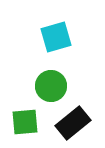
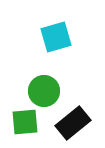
green circle: moved 7 px left, 5 px down
